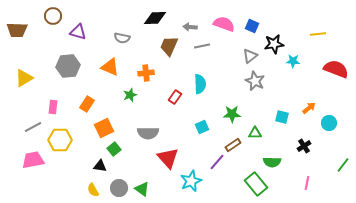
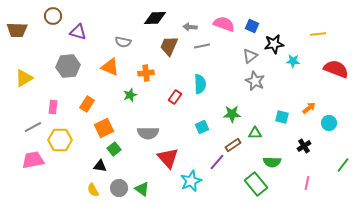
gray semicircle at (122, 38): moved 1 px right, 4 px down
